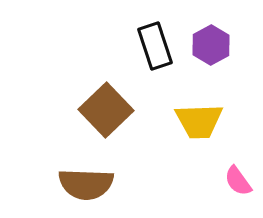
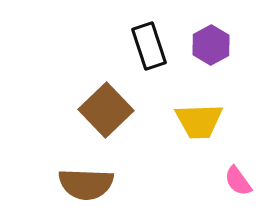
black rectangle: moved 6 px left
